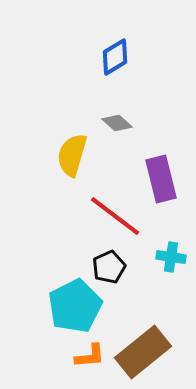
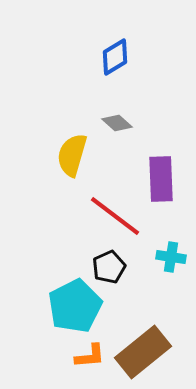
purple rectangle: rotated 12 degrees clockwise
